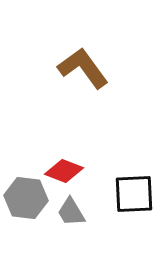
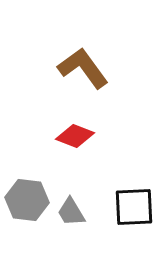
red diamond: moved 11 px right, 35 px up
black square: moved 13 px down
gray hexagon: moved 1 px right, 2 px down
